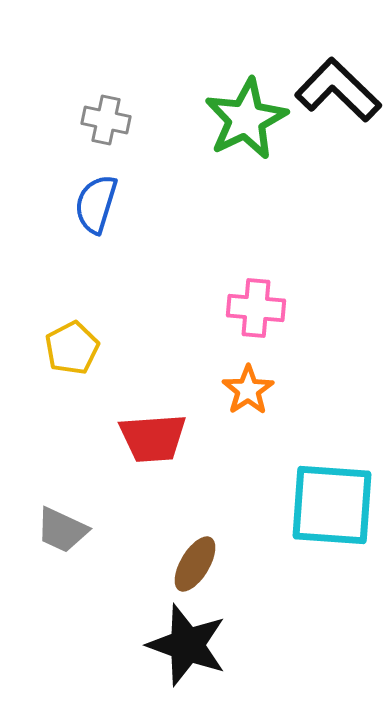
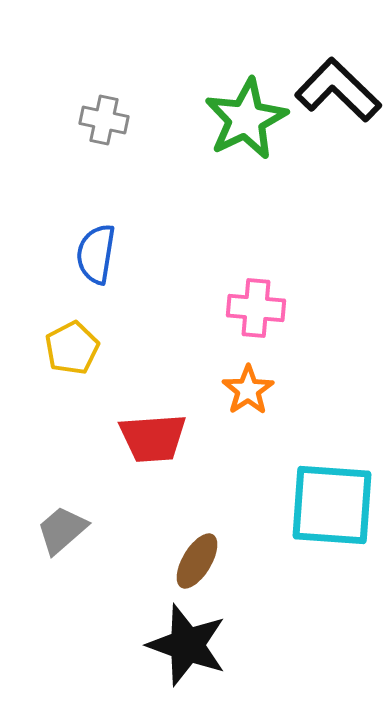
gray cross: moved 2 px left
blue semicircle: moved 50 px down; rotated 8 degrees counterclockwise
gray trapezoid: rotated 114 degrees clockwise
brown ellipse: moved 2 px right, 3 px up
